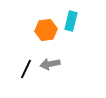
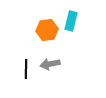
orange hexagon: moved 1 px right
black line: rotated 24 degrees counterclockwise
